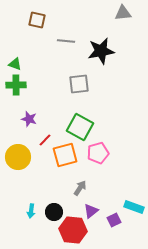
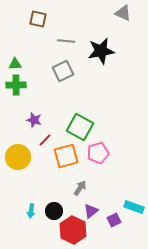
gray triangle: rotated 30 degrees clockwise
brown square: moved 1 px right, 1 px up
green triangle: rotated 24 degrees counterclockwise
gray square: moved 16 px left, 13 px up; rotated 20 degrees counterclockwise
purple star: moved 5 px right, 1 px down
orange square: moved 1 px right, 1 px down
black circle: moved 1 px up
red hexagon: rotated 20 degrees clockwise
